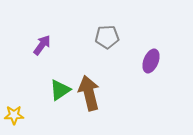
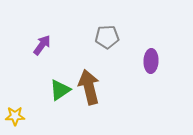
purple ellipse: rotated 20 degrees counterclockwise
brown arrow: moved 6 px up
yellow star: moved 1 px right, 1 px down
